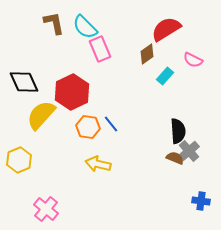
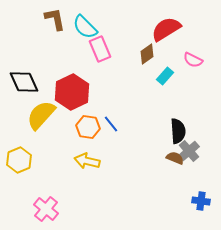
brown L-shape: moved 1 px right, 4 px up
yellow arrow: moved 11 px left, 3 px up
